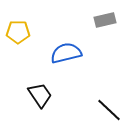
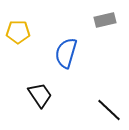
blue semicircle: rotated 60 degrees counterclockwise
